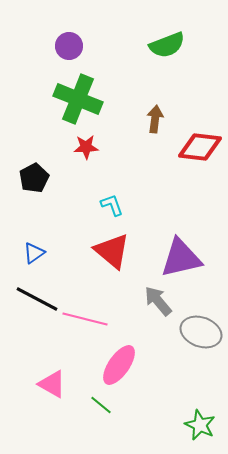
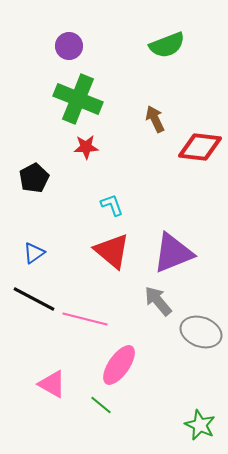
brown arrow: rotated 32 degrees counterclockwise
purple triangle: moved 8 px left, 5 px up; rotated 9 degrees counterclockwise
black line: moved 3 px left
